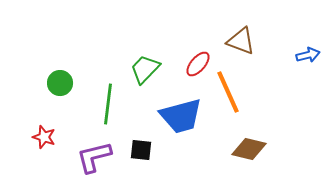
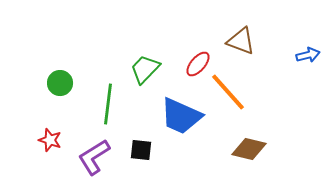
orange line: rotated 18 degrees counterclockwise
blue trapezoid: rotated 39 degrees clockwise
red star: moved 6 px right, 3 px down
purple L-shape: rotated 18 degrees counterclockwise
